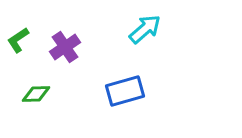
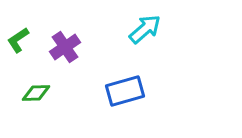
green diamond: moved 1 px up
